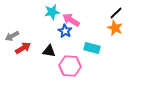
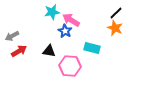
red arrow: moved 4 px left, 3 px down
